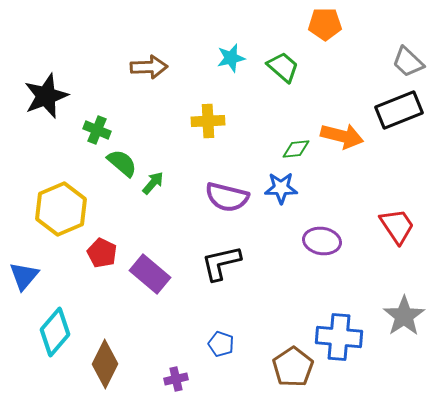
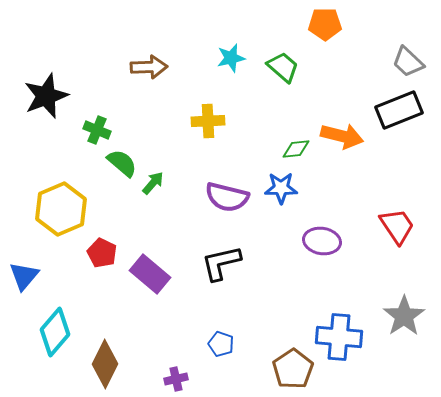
brown pentagon: moved 2 px down
